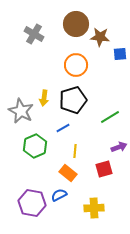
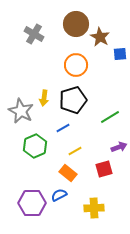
brown star: rotated 24 degrees clockwise
yellow line: rotated 56 degrees clockwise
purple hexagon: rotated 12 degrees counterclockwise
